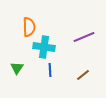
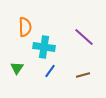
orange semicircle: moved 4 px left
purple line: rotated 65 degrees clockwise
blue line: moved 1 px down; rotated 40 degrees clockwise
brown line: rotated 24 degrees clockwise
